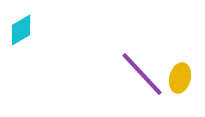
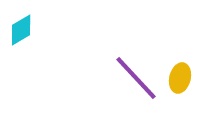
purple line: moved 6 px left, 4 px down
